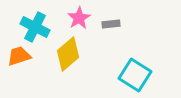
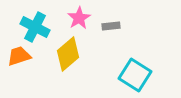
gray rectangle: moved 2 px down
